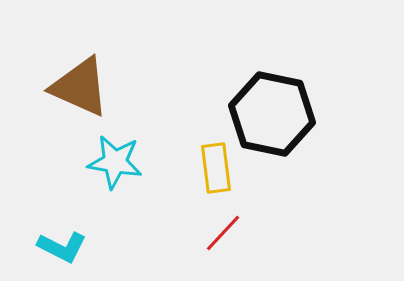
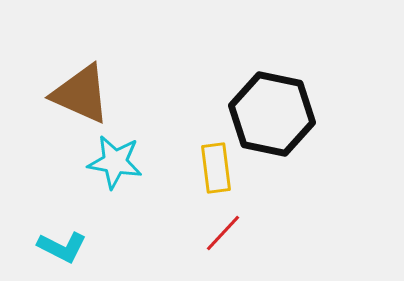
brown triangle: moved 1 px right, 7 px down
